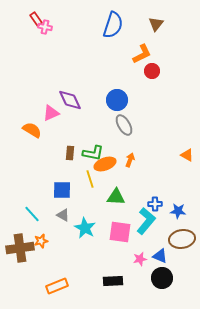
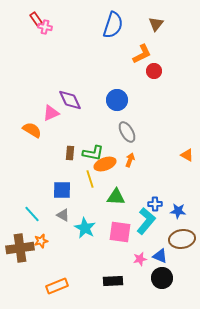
red circle: moved 2 px right
gray ellipse: moved 3 px right, 7 px down
